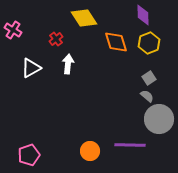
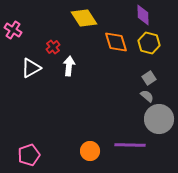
red cross: moved 3 px left, 8 px down
yellow hexagon: rotated 25 degrees counterclockwise
white arrow: moved 1 px right, 2 px down
